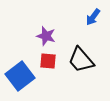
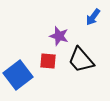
purple star: moved 13 px right
blue square: moved 2 px left, 1 px up
